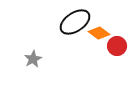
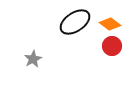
orange diamond: moved 11 px right, 9 px up
red circle: moved 5 px left
